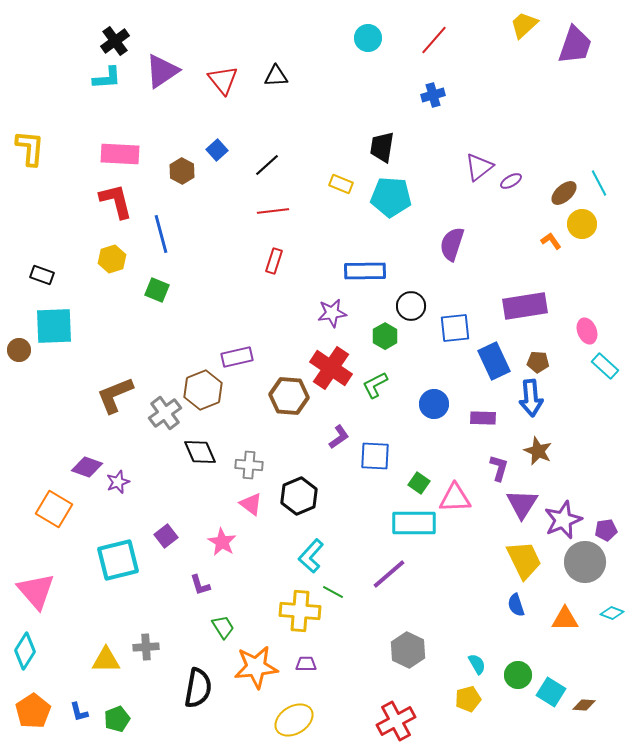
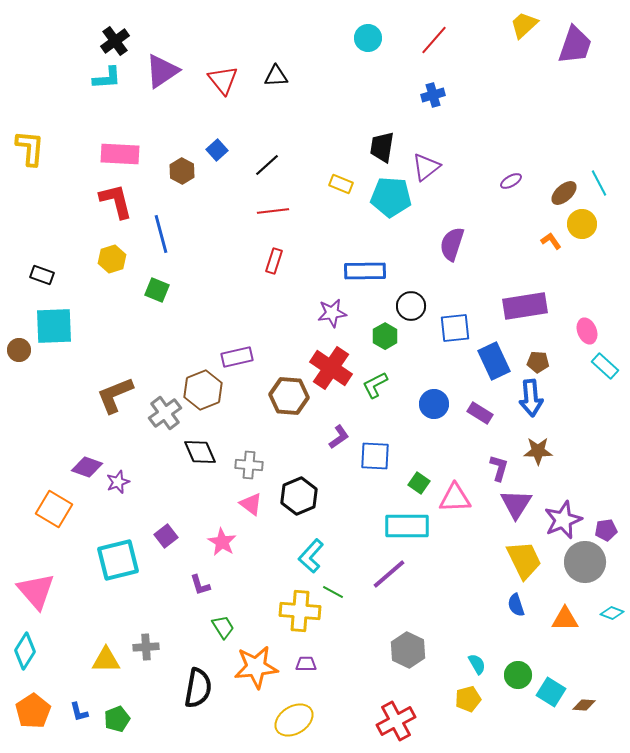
purple triangle at (479, 167): moved 53 px left
purple rectangle at (483, 418): moved 3 px left, 5 px up; rotated 30 degrees clockwise
brown star at (538, 451): rotated 24 degrees counterclockwise
purple triangle at (522, 504): moved 6 px left
cyan rectangle at (414, 523): moved 7 px left, 3 px down
